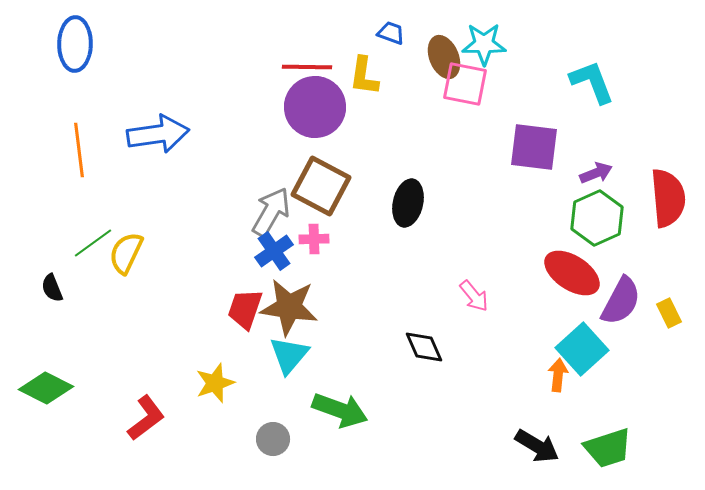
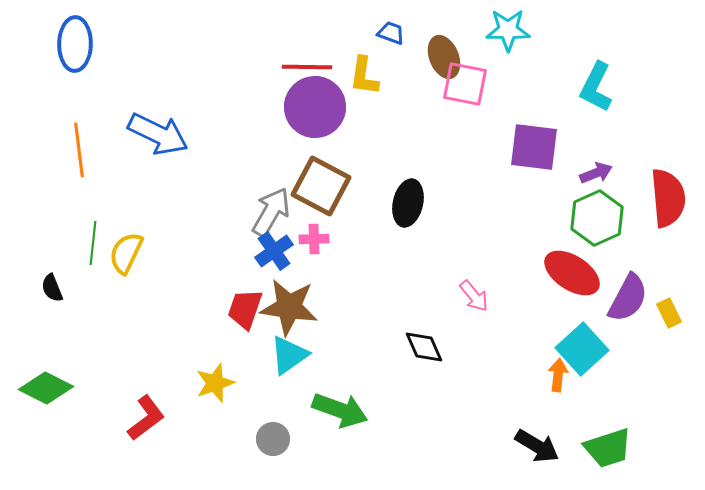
cyan star: moved 24 px right, 14 px up
cyan L-shape: moved 4 px right, 5 px down; rotated 132 degrees counterclockwise
blue arrow: rotated 34 degrees clockwise
green line: rotated 48 degrees counterclockwise
purple semicircle: moved 7 px right, 3 px up
cyan triangle: rotated 15 degrees clockwise
